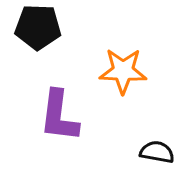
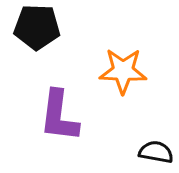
black pentagon: moved 1 px left
black semicircle: moved 1 px left
